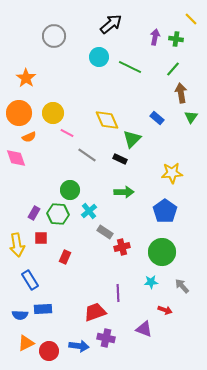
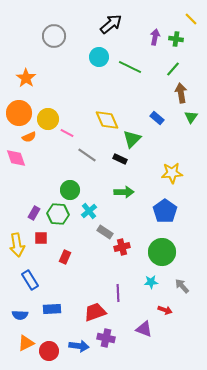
yellow circle at (53, 113): moved 5 px left, 6 px down
blue rectangle at (43, 309): moved 9 px right
